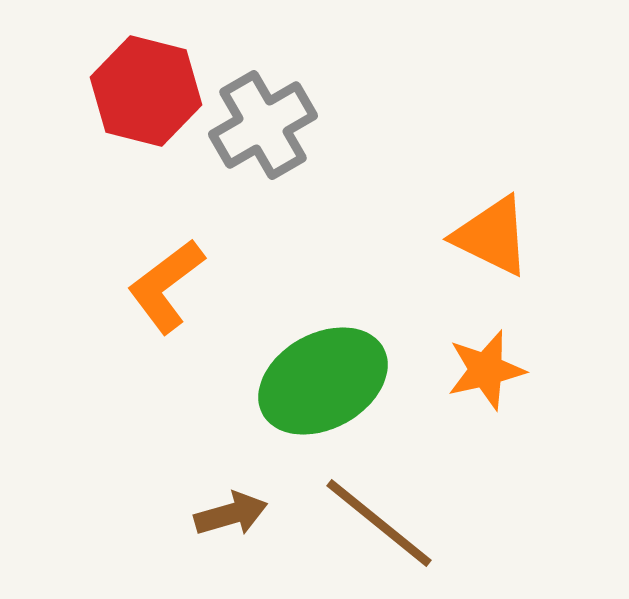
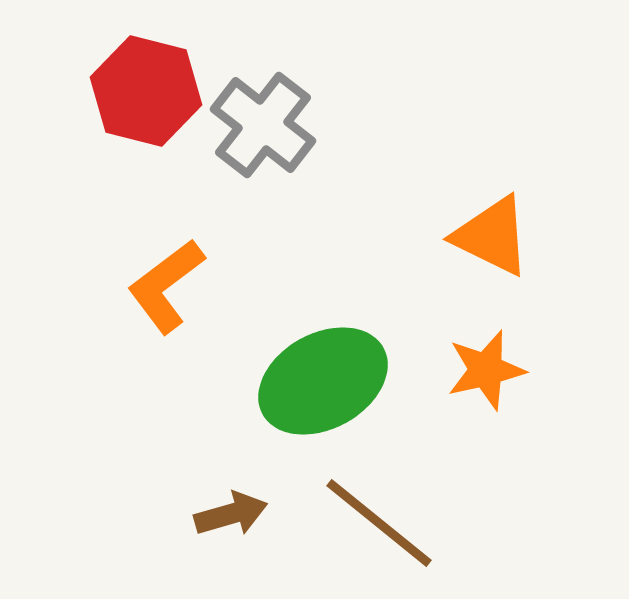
gray cross: rotated 22 degrees counterclockwise
